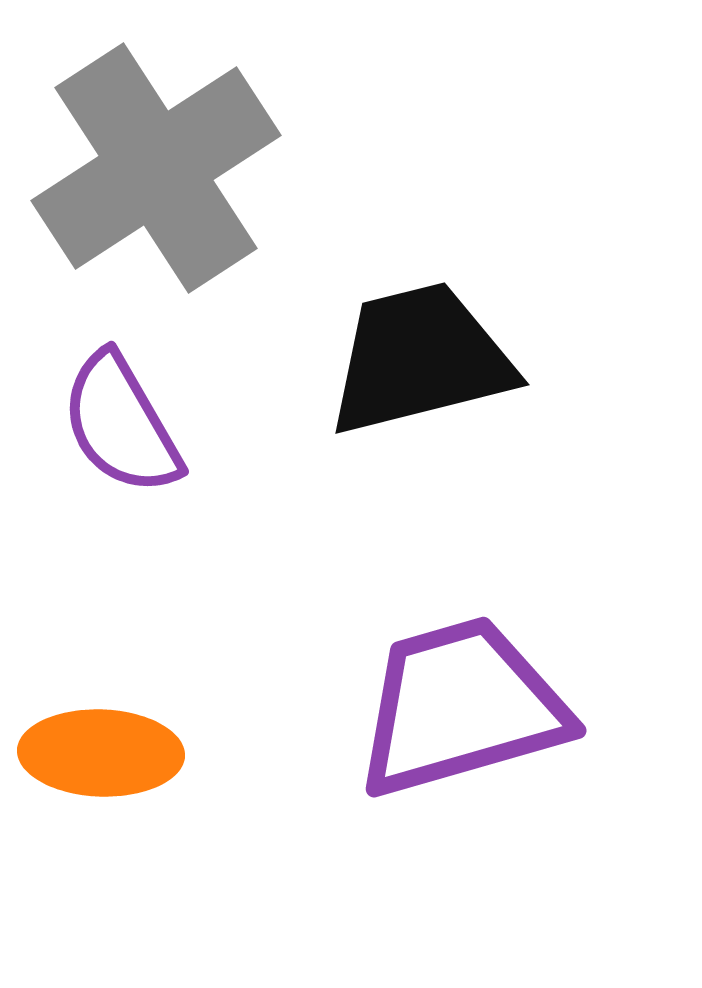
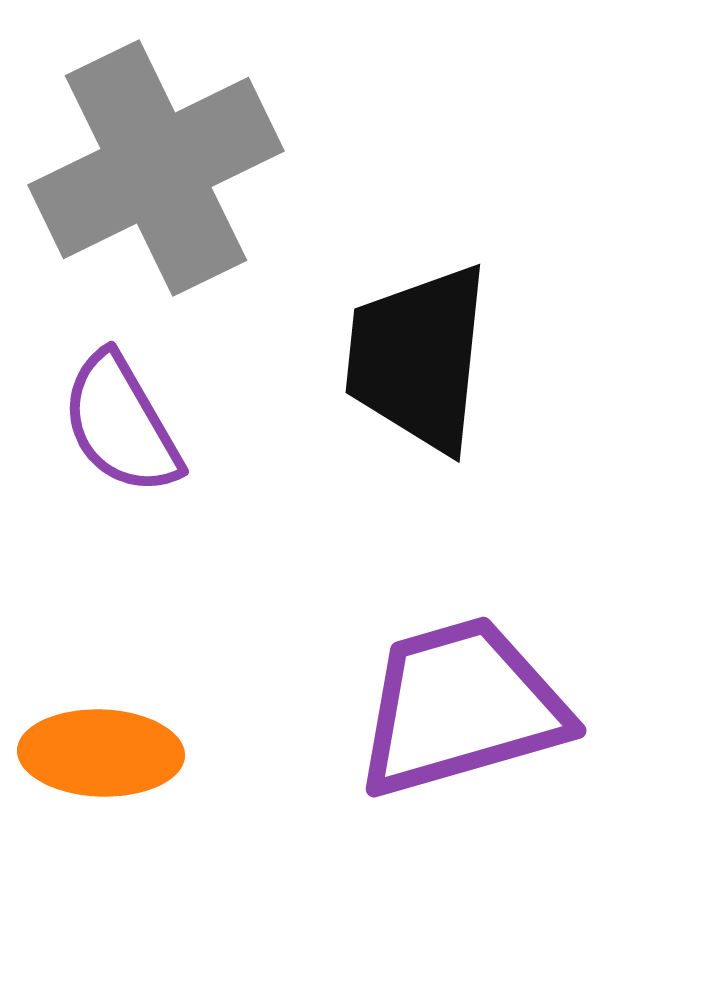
gray cross: rotated 7 degrees clockwise
black trapezoid: moved 2 px left, 1 px up; rotated 70 degrees counterclockwise
